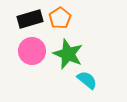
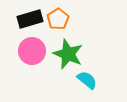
orange pentagon: moved 2 px left, 1 px down
